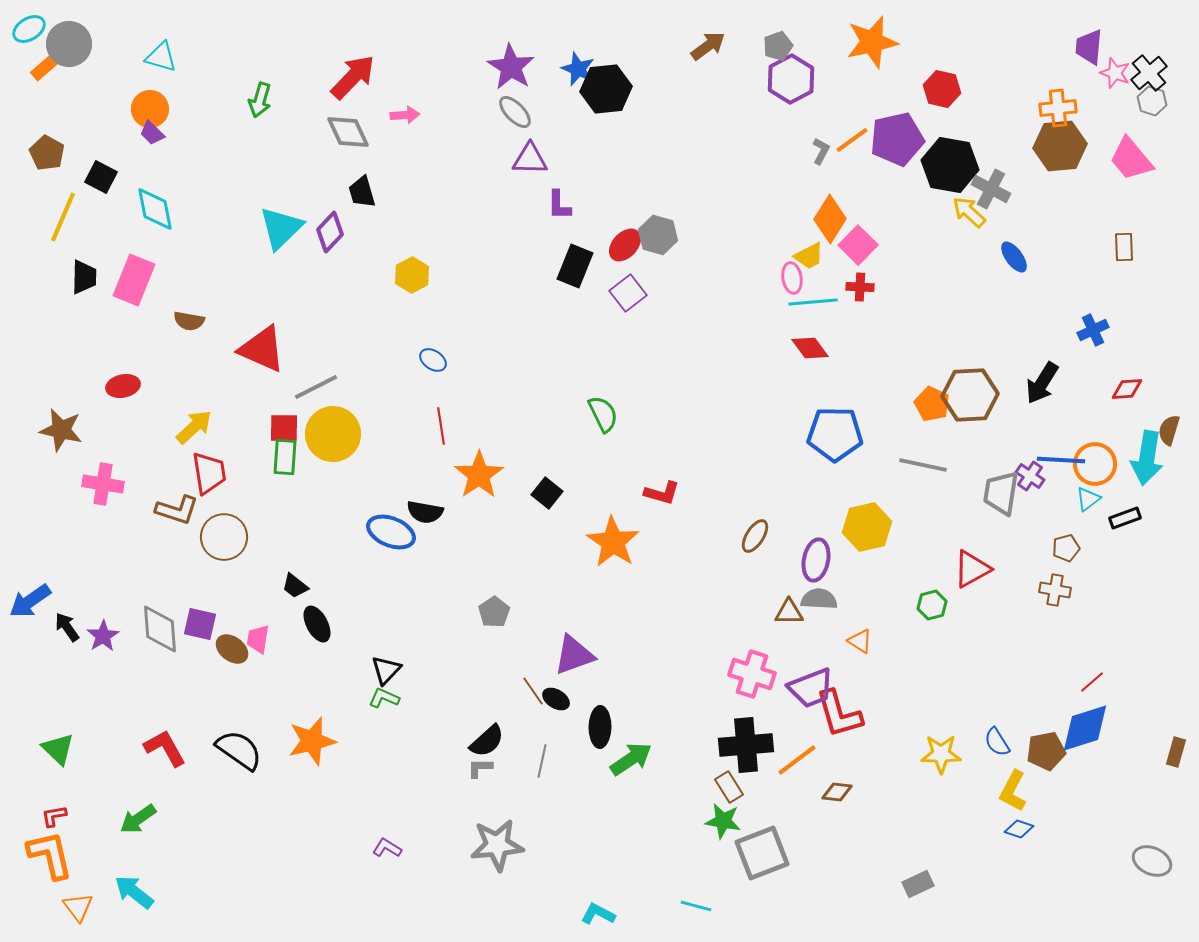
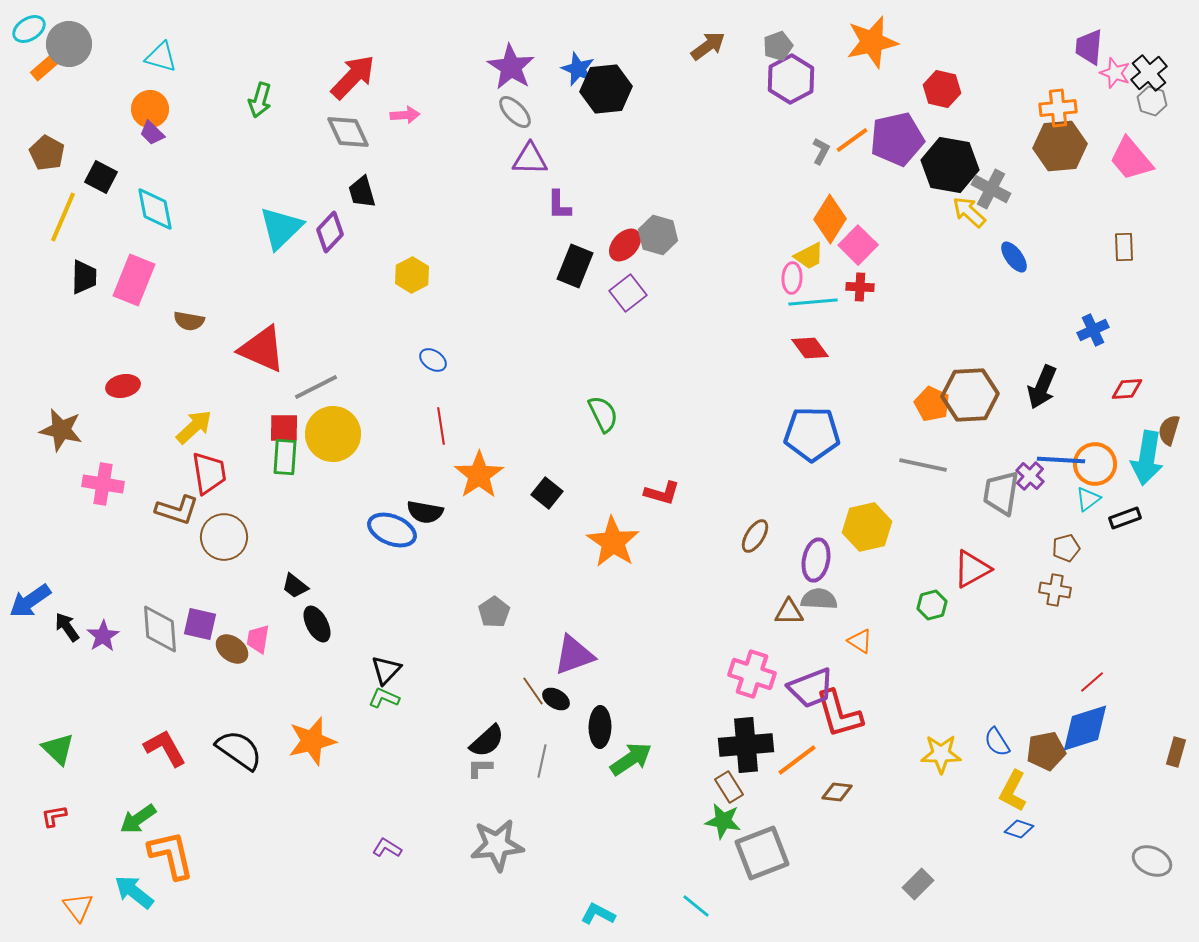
pink ellipse at (792, 278): rotated 12 degrees clockwise
black arrow at (1042, 383): moved 4 px down; rotated 9 degrees counterclockwise
blue pentagon at (835, 434): moved 23 px left
purple cross at (1030, 476): rotated 8 degrees clockwise
blue ellipse at (391, 532): moved 1 px right, 2 px up
orange L-shape at (50, 855): moved 121 px right
gray rectangle at (918, 884): rotated 20 degrees counterclockwise
cyan line at (696, 906): rotated 24 degrees clockwise
